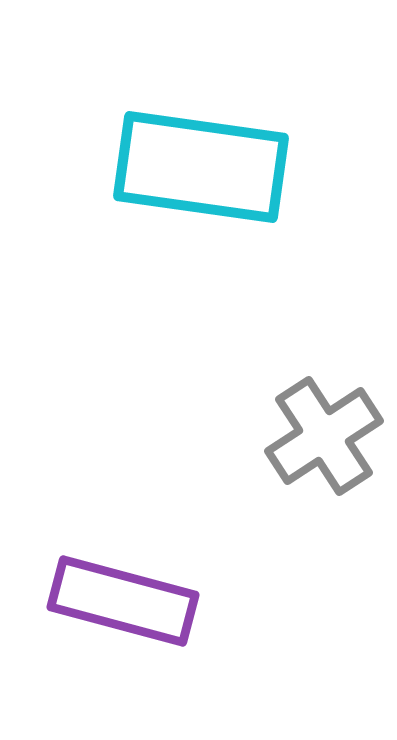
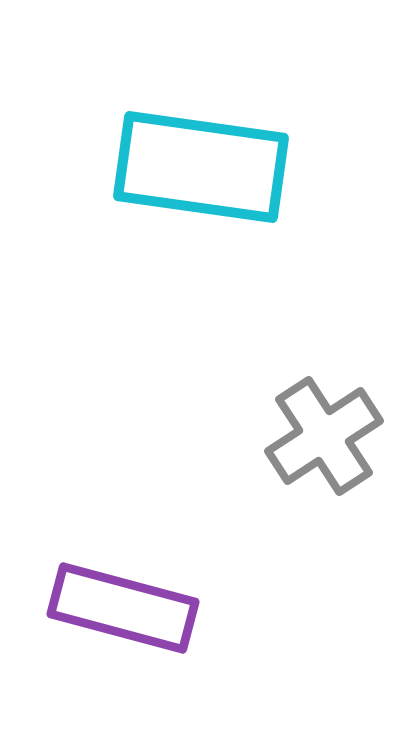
purple rectangle: moved 7 px down
